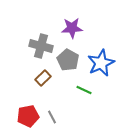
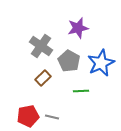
purple star: moved 6 px right; rotated 10 degrees counterclockwise
gray cross: rotated 20 degrees clockwise
gray pentagon: moved 1 px right, 1 px down
green line: moved 3 px left, 1 px down; rotated 28 degrees counterclockwise
gray line: rotated 48 degrees counterclockwise
